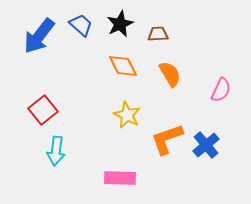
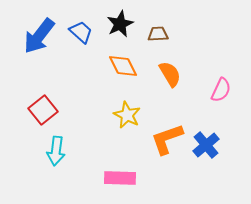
blue trapezoid: moved 7 px down
